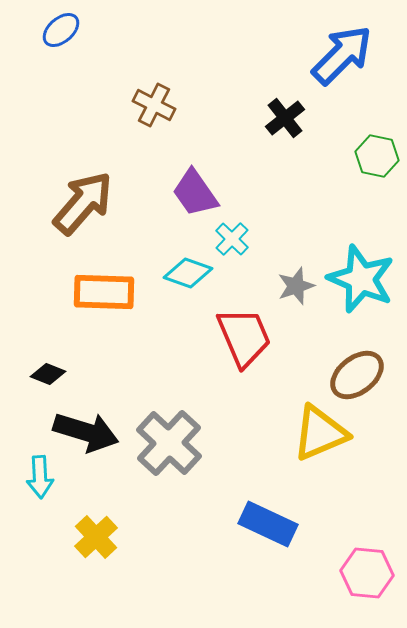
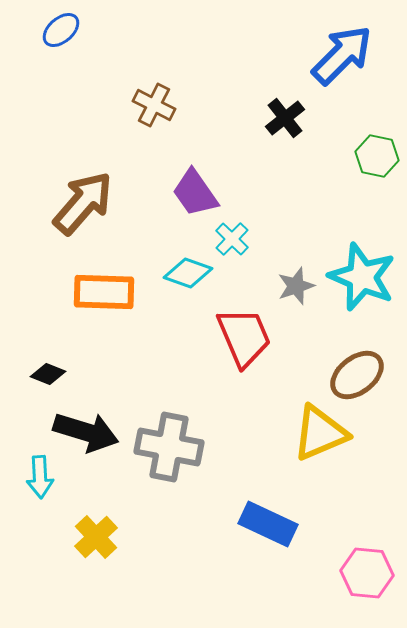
cyan star: moved 1 px right, 2 px up
gray cross: moved 4 px down; rotated 32 degrees counterclockwise
